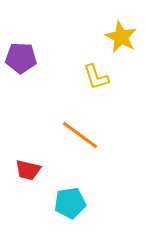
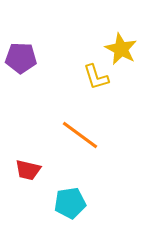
yellow star: moved 12 px down
